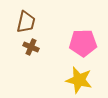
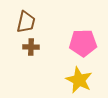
brown cross: rotated 21 degrees counterclockwise
yellow star: rotated 12 degrees clockwise
